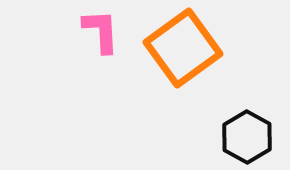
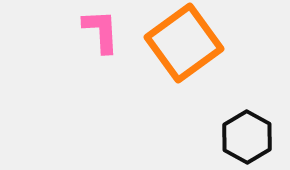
orange square: moved 1 px right, 5 px up
